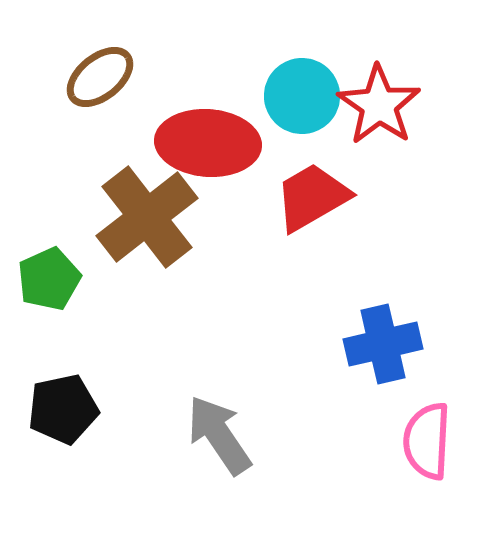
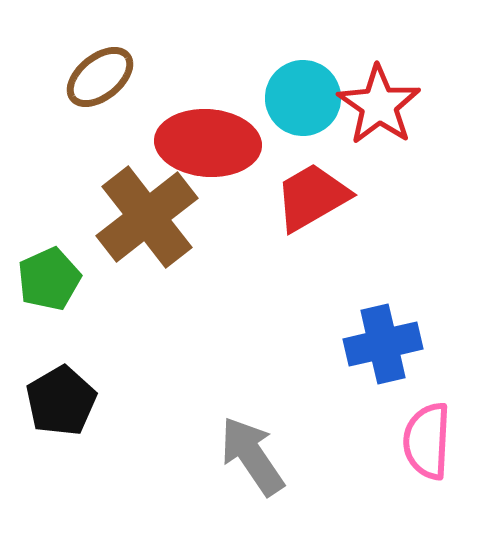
cyan circle: moved 1 px right, 2 px down
black pentagon: moved 2 px left, 8 px up; rotated 18 degrees counterclockwise
gray arrow: moved 33 px right, 21 px down
